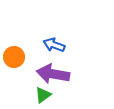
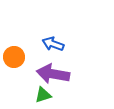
blue arrow: moved 1 px left, 1 px up
green triangle: rotated 18 degrees clockwise
